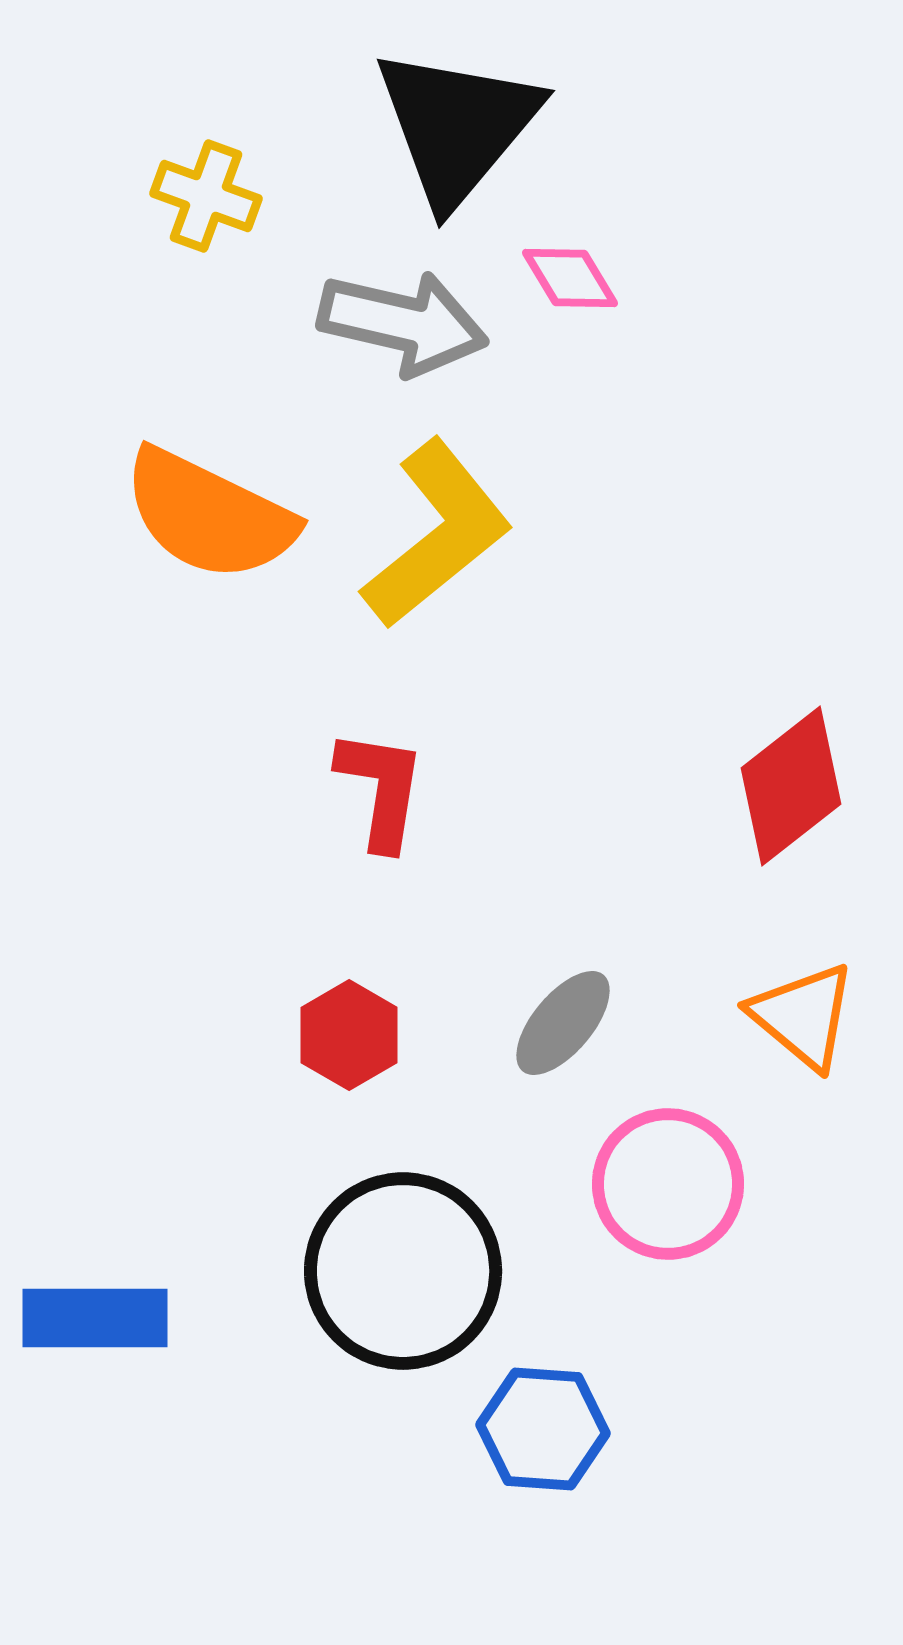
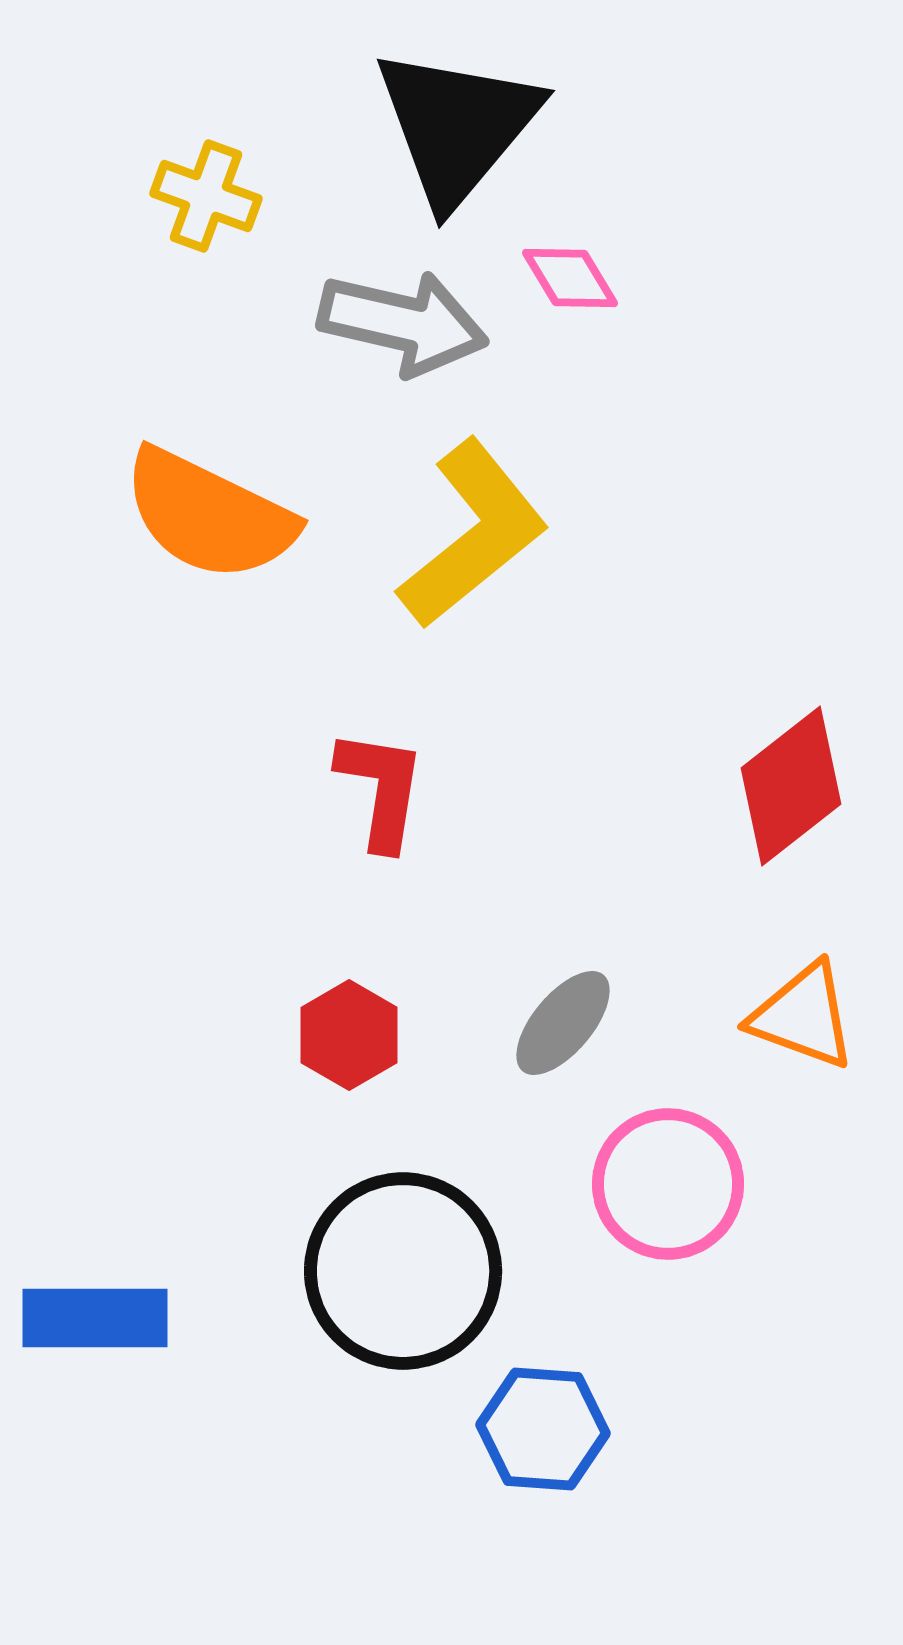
yellow L-shape: moved 36 px right
orange triangle: rotated 20 degrees counterclockwise
